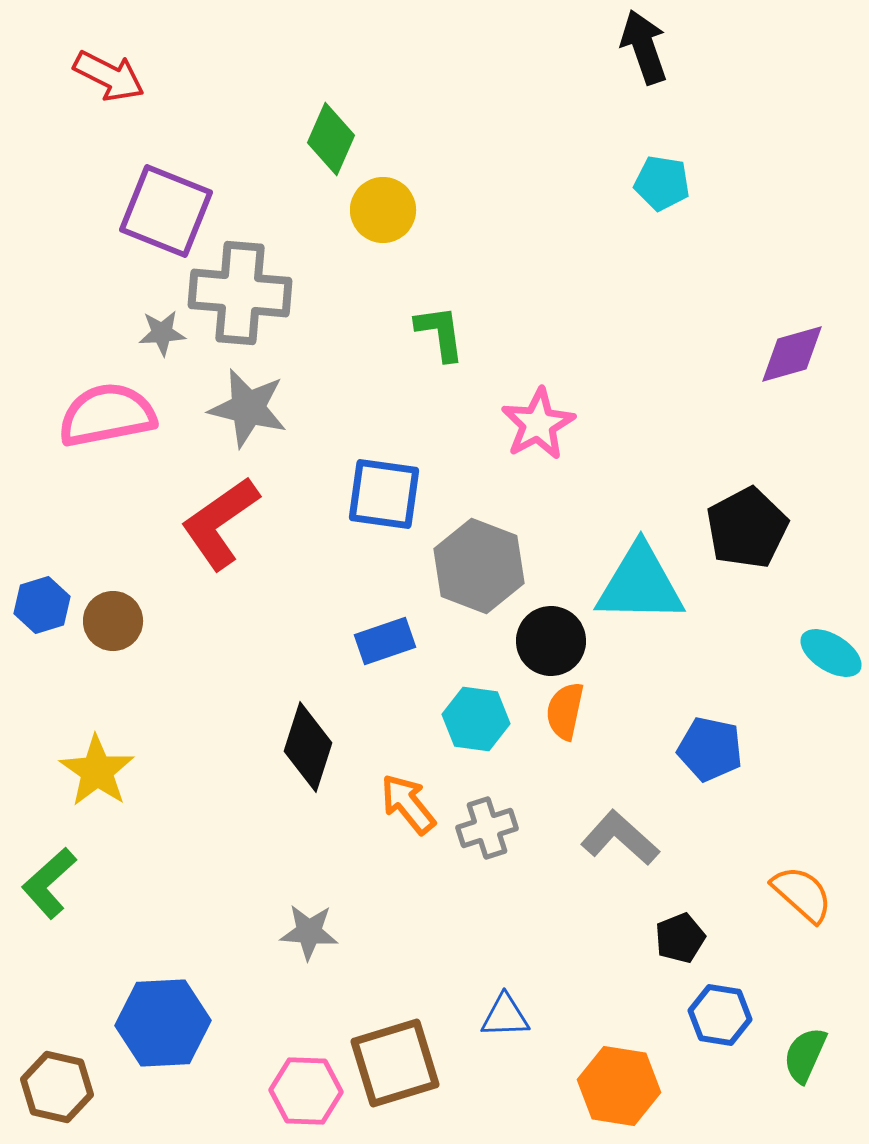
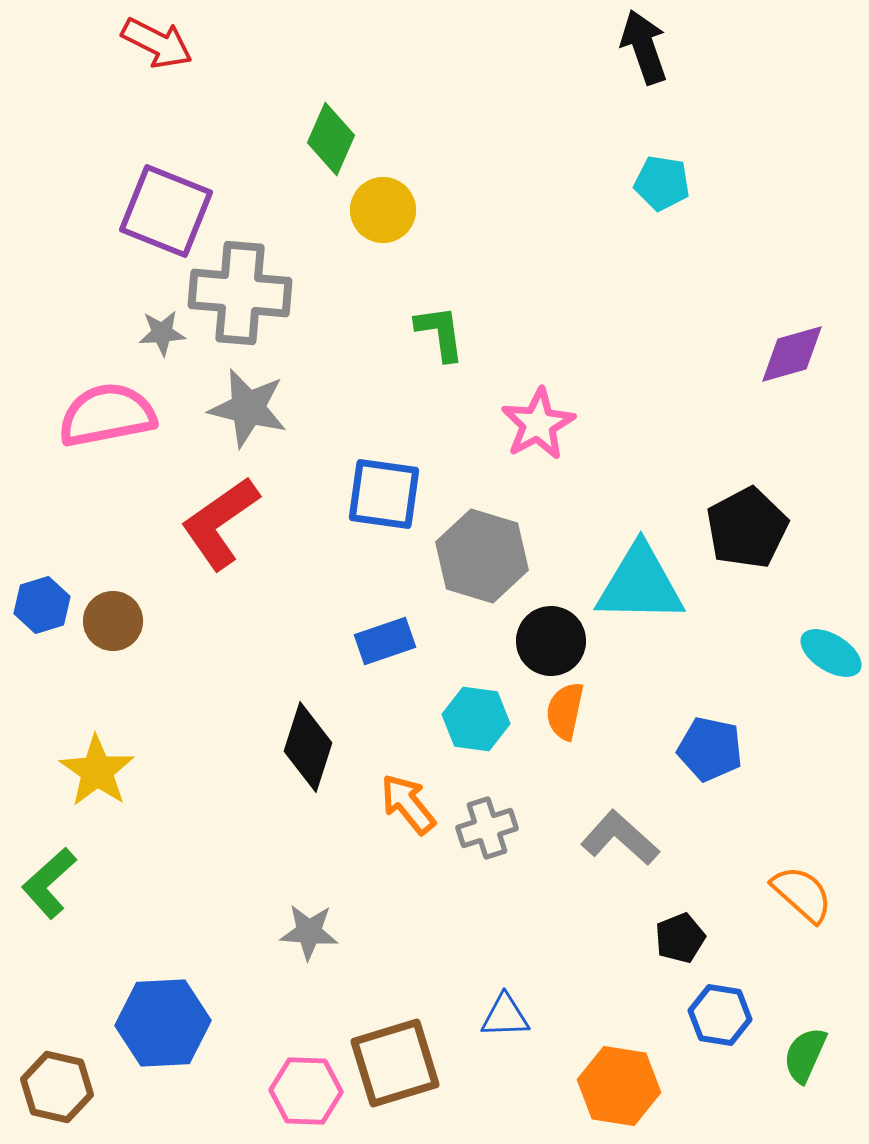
red arrow at (109, 76): moved 48 px right, 33 px up
gray hexagon at (479, 566): moved 3 px right, 10 px up; rotated 4 degrees counterclockwise
